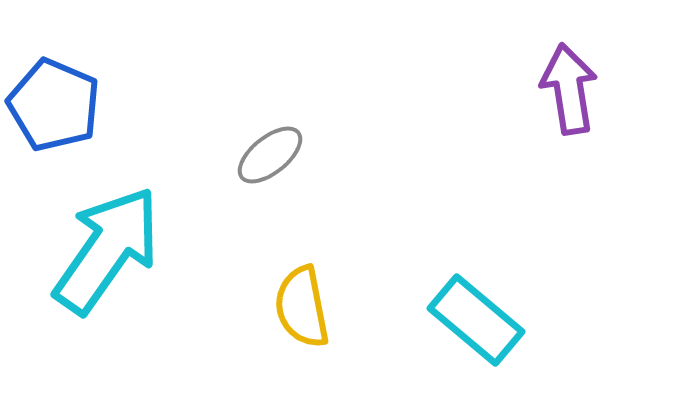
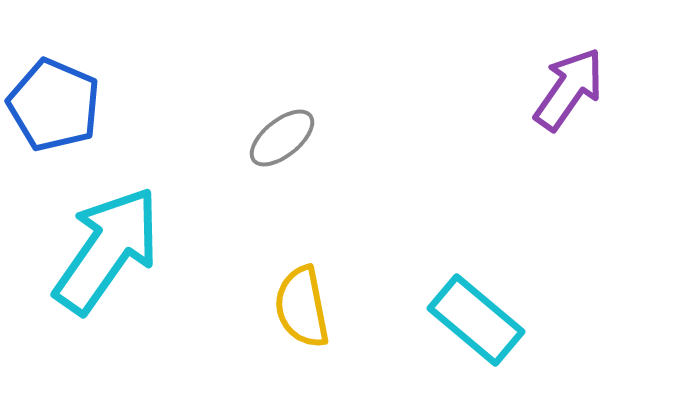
purple arrow: rotated 44 degrees clockwise
gray ellipse: moved 12 px right, 17 px up
